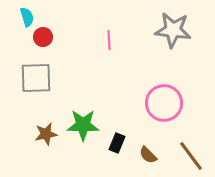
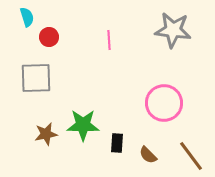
red circle: moved 6 px right
black rectangle: rotated 18 degrees counterclockwise
